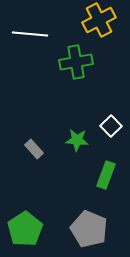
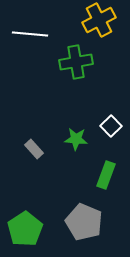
green star: moved 1 px left, 1 px up
gray pentagon: moved 5 px left, 7 px up
